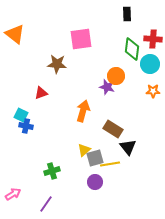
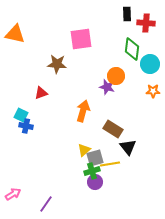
orange triangle: rotated 25 degrees counterclockwise
red cross: moved 7 px left, 16 px up
green cross: moved 40 px right
